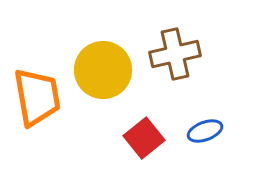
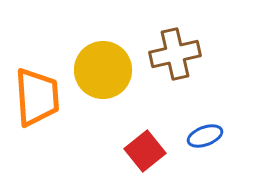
orange trapezoid: rotated 6 degrees clockwise
blue ellipse: moved 5 px down
red square: moved 1 px right, 13 px down
